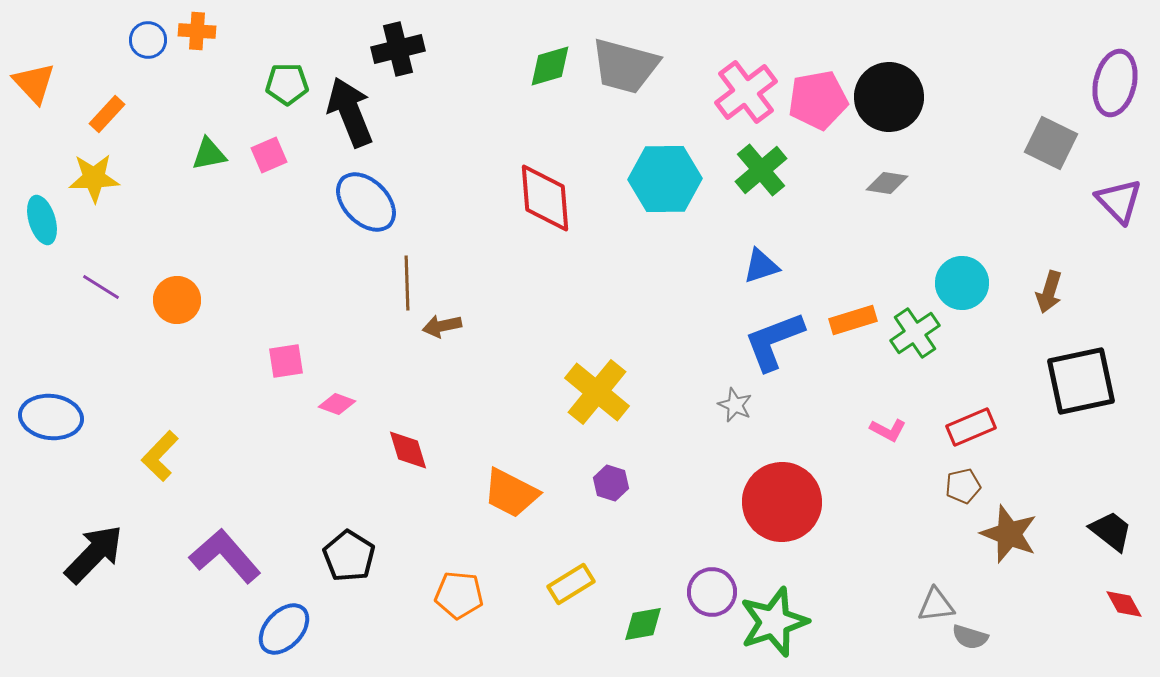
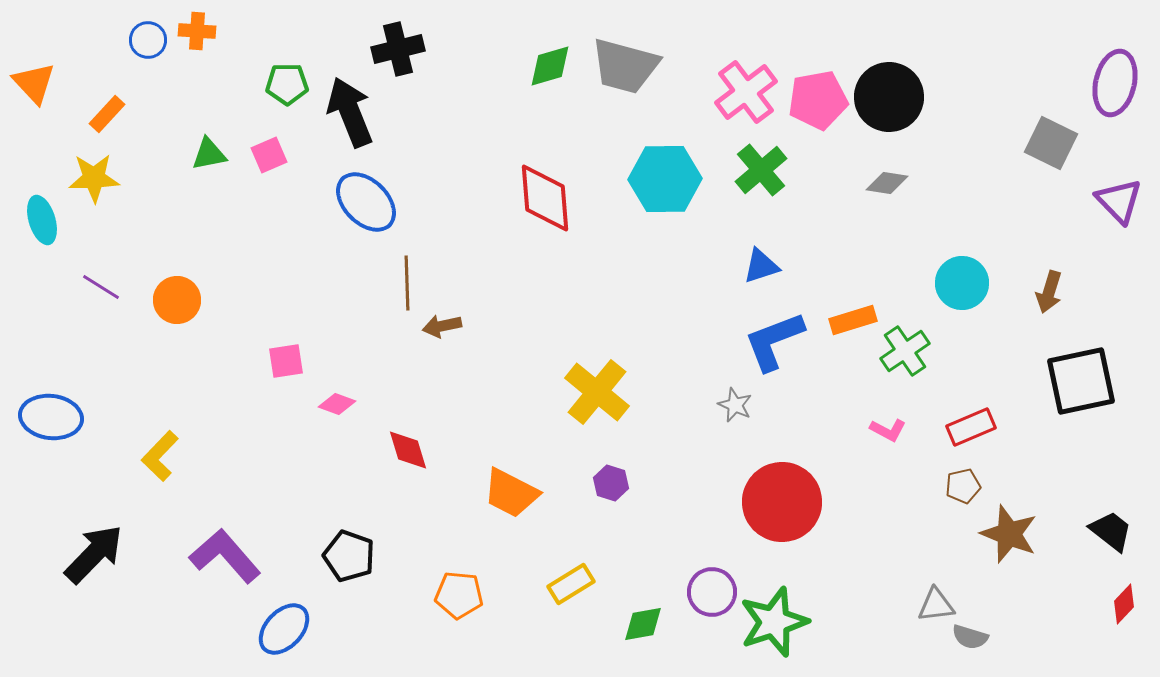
green cross at (915, 333): moved 10 px left, 18 px down
black pentagon at (349, 556): rotated 12 degrees counterclockwise
red diamond at (1124, 604): rotated 72 degrees clockwise
